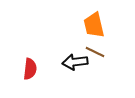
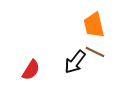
black arrow: rotated 45 degrees counterclockwise
red semicircle: moved 1 px right, 1 px down; rotated 25 degrees clockwise
